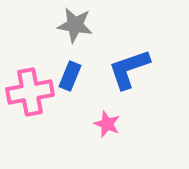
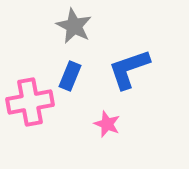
gray star: moved 1 px left, 1 px down; rotated 18 degrees clockwise
pink cross: moved 10 px down
